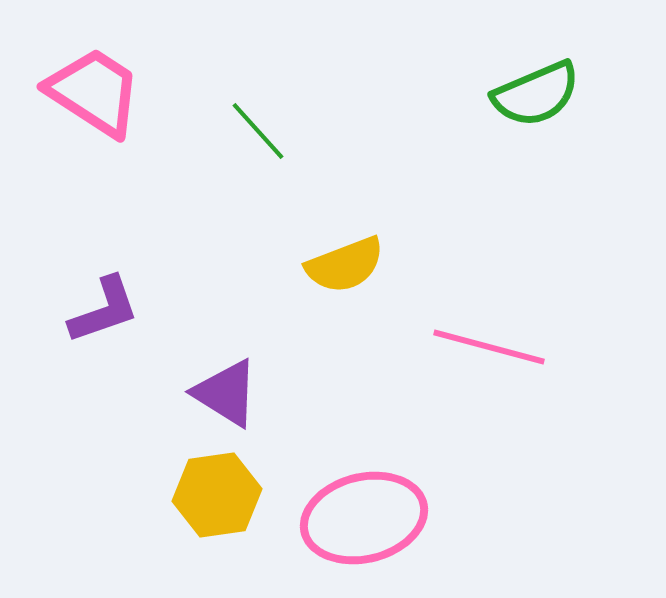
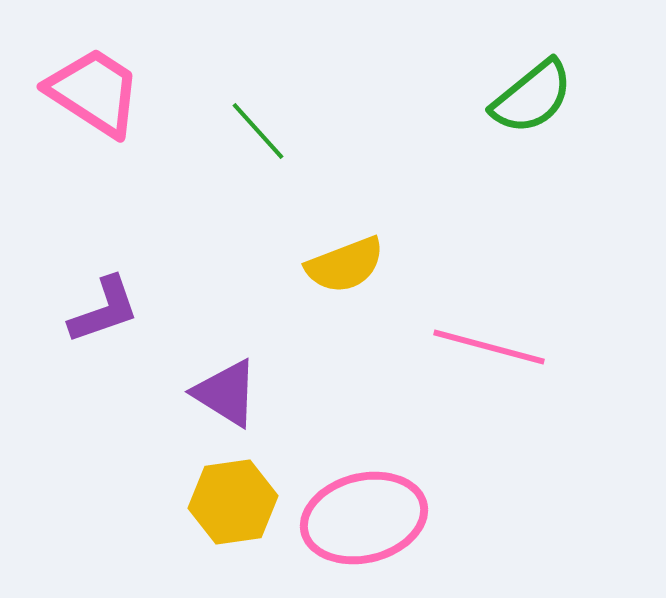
green semicircle: moved 4 px left, 3 px down; rotated 16 degrees counterclockwise
yellow hexagon: moved 16 px right, 7 px down
